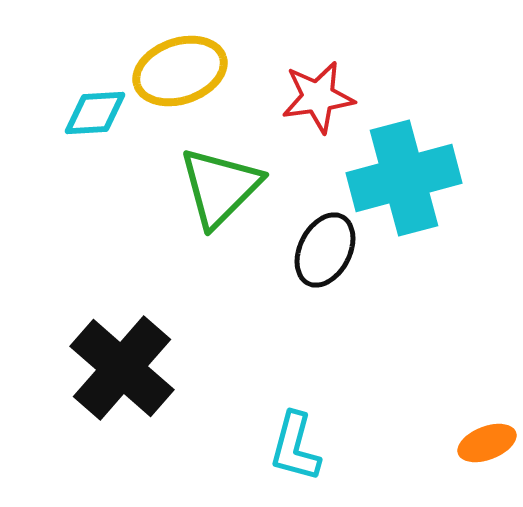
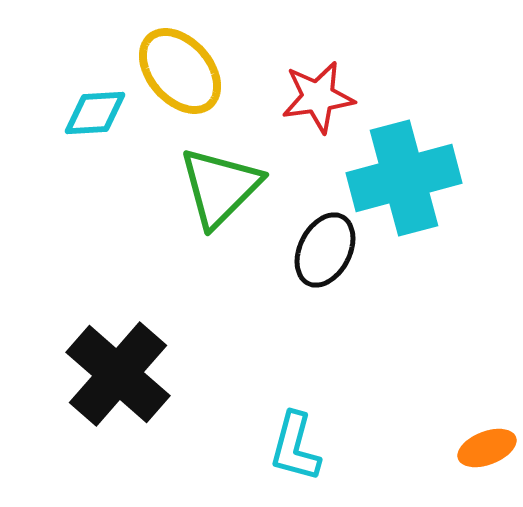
yellow ellipse: rotated 68 degrees clockwise
black cross: moved 4 px left, 6 px down
orange ellipse: moved 5 px down
